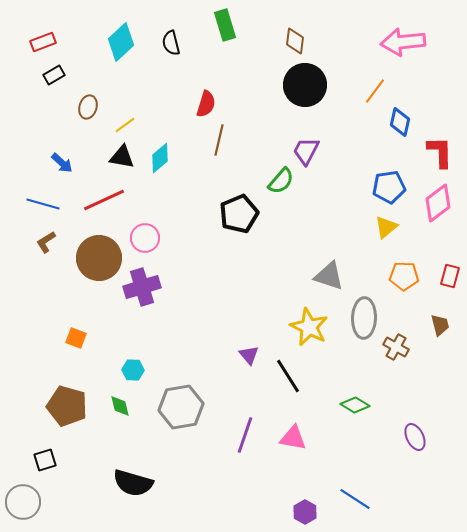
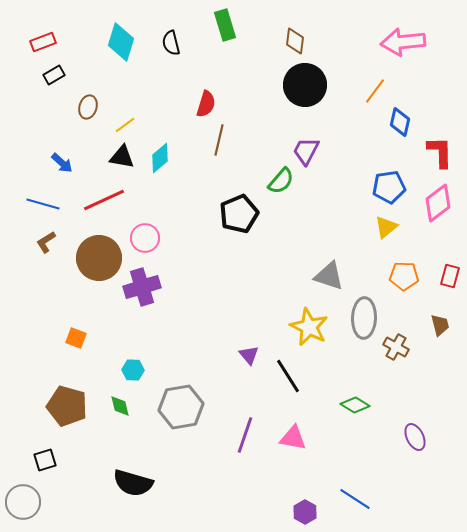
cyan diamond at (121, 42): rotated 30 degrees counterclockwise
